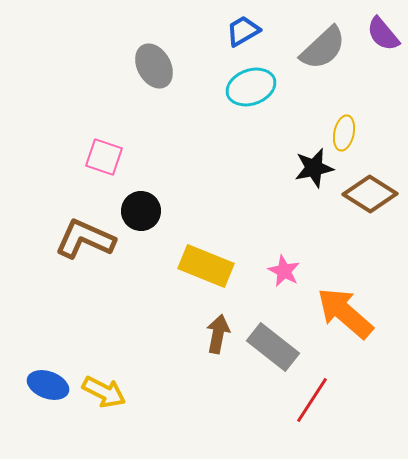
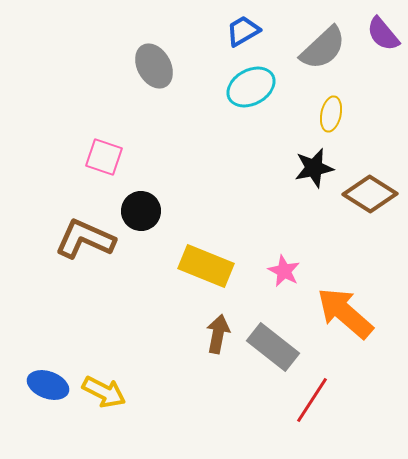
cyan ellipse: rotated 9 degrees counterclockwise
yellow ellipse: moved 13 px left, 19 px up
